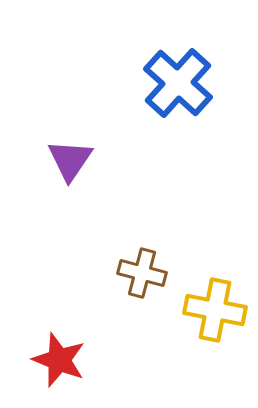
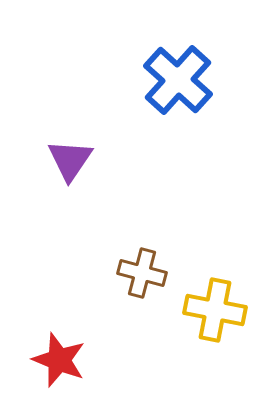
blue cross: moved 3 px up
